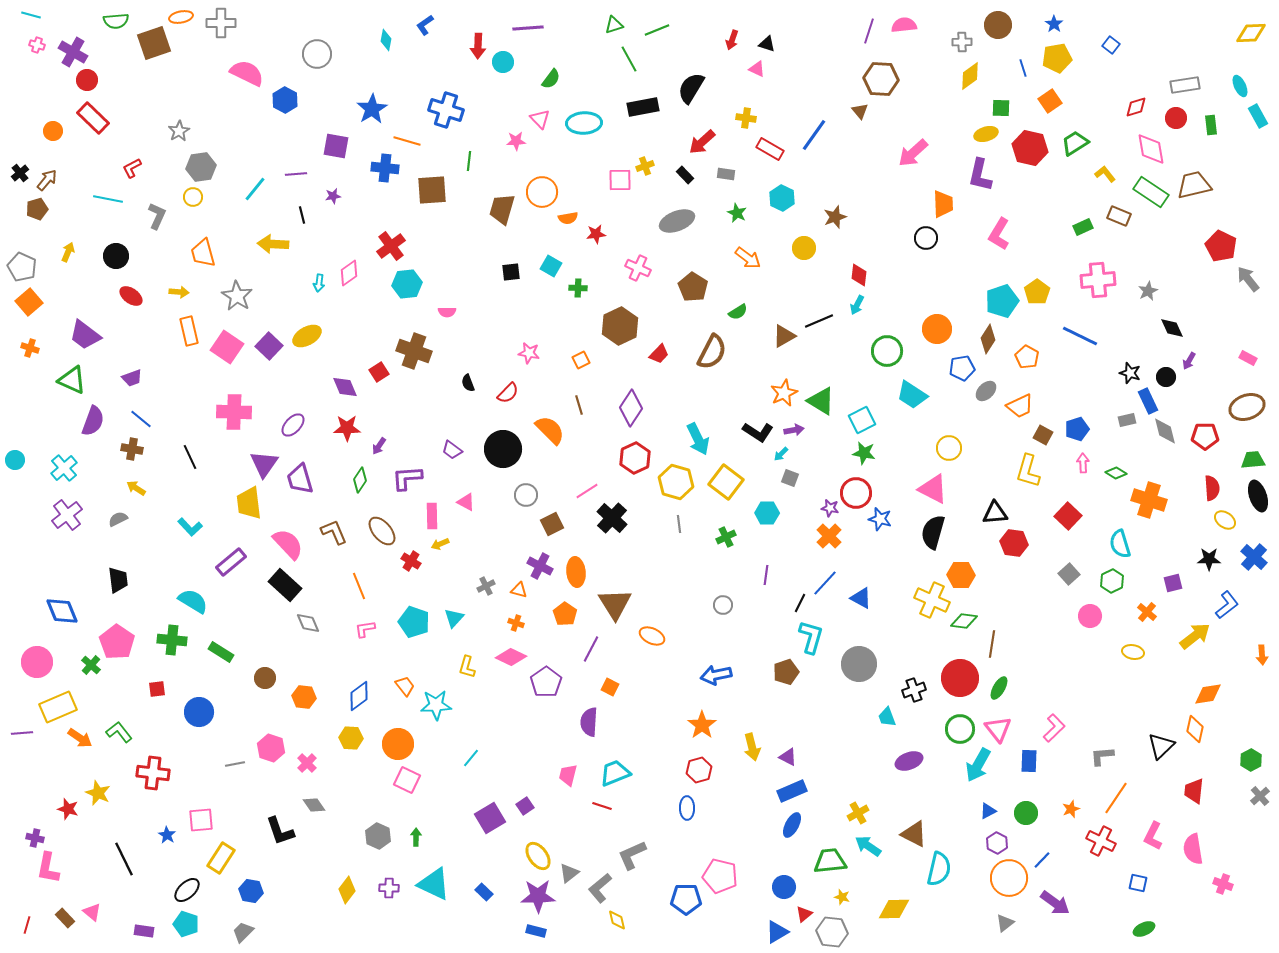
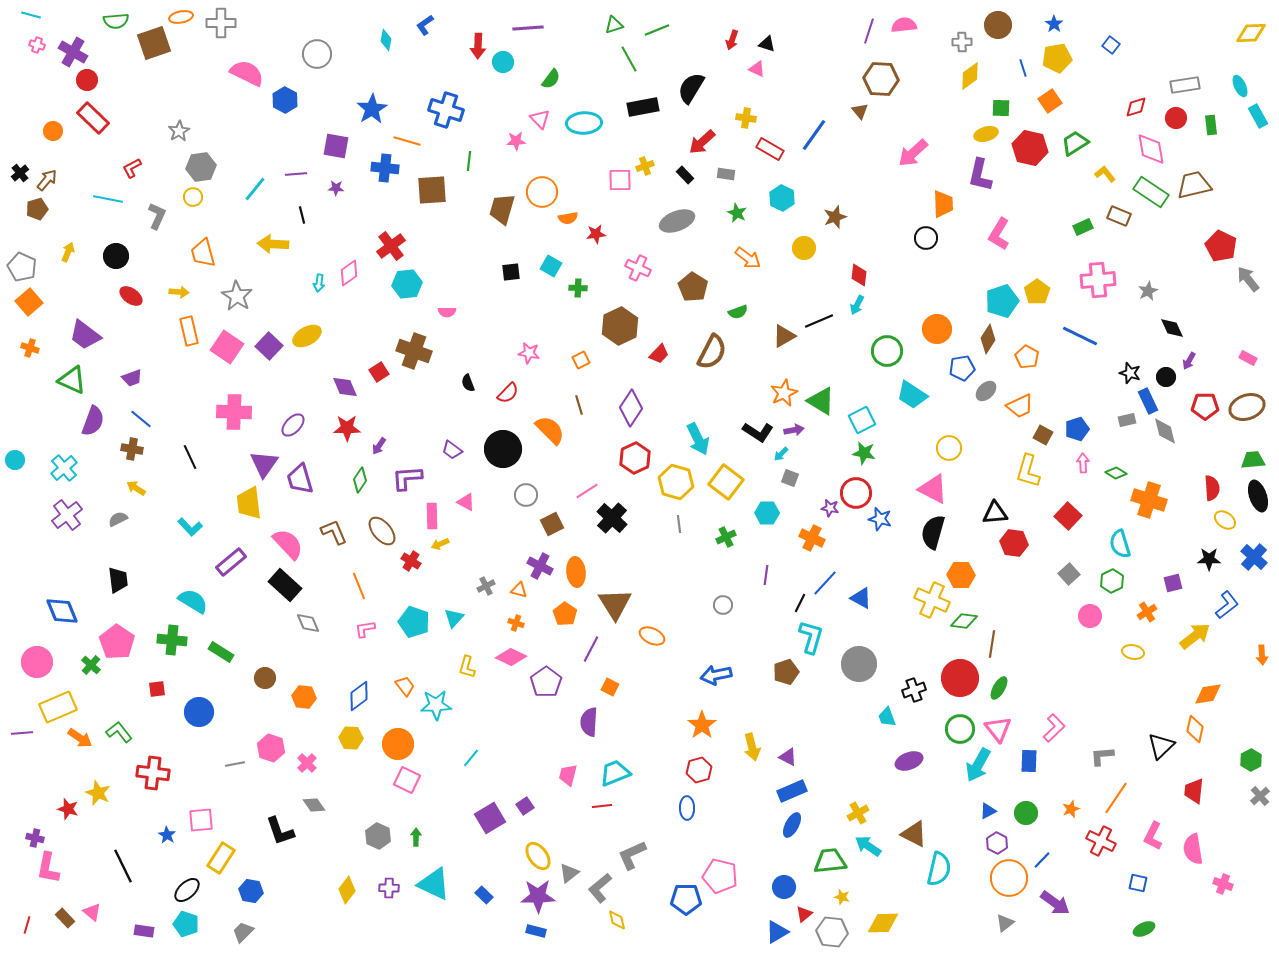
purple star at (333, 196): moved 3 px right, 8 px up; rotated 14 degrees clockwise
green semicircle at (738, 312): rotated 12 degrees clockwise
red pentagon at (1205, 436): moved 30 px up
orange cross at (829, 536): moved 17 px left, 2 px down; rotated 20 degrees counterclockwise
orange cross at (1147, 612): rotated 18 degrees clockwise
red line at (602, 806): rotated 24 degrees counterclockwise
black line at (124, 859): moved 1 px left, 7 px down
blue rectangle at (484, 892): moved 3 px down
yellow diamond at (894, 909): moved 11 px left, 14 px down
